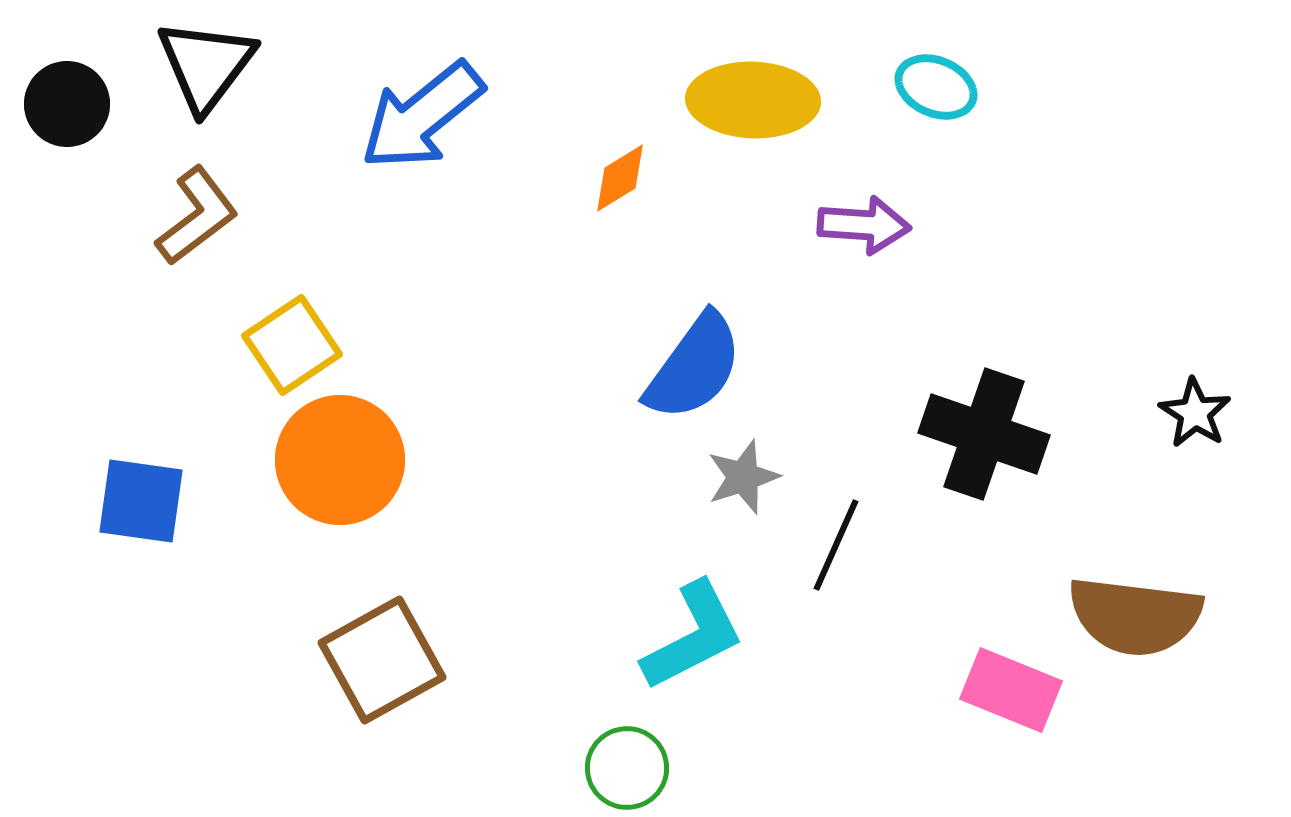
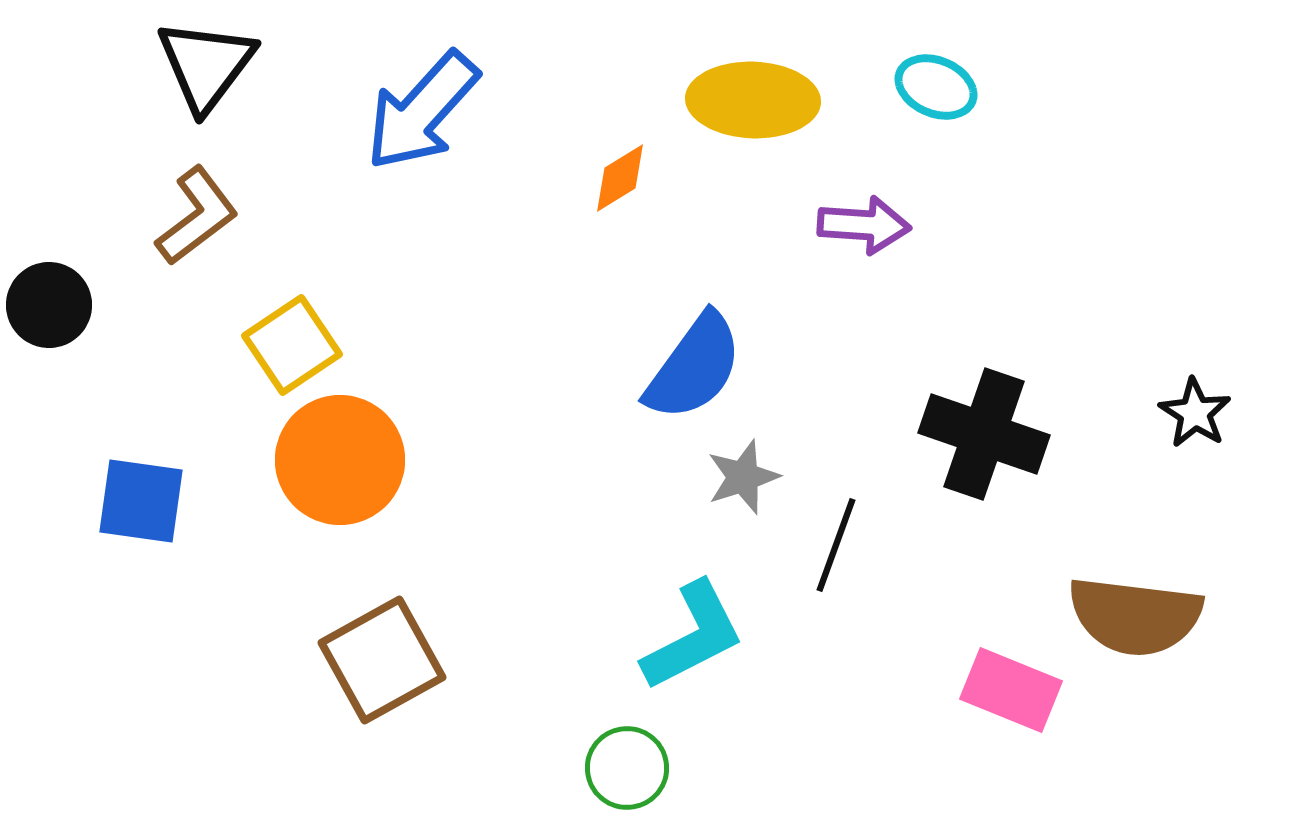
black circle: moved 18 px left, 201 px down
blue arrow: moved 5 px up; rotated 9 degrees counterclockwise
black line: rotated 4 degrees counterclockwise
